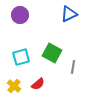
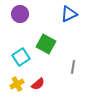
purple circle: moved 1 px up
green square: moved 6 px left, 9 px up
cyan square: rotated 18 degrees counterclockwise
yellow cross: moved 3 px right, 2 px up; rotated 24 degrees clockwise
